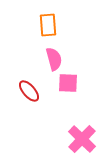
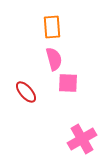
orange rectangle: moved 4 px right, 2 px down
red ellipse: moved 3 px left, 1 px down
pink cross: rotated 16 degrees clockwise
